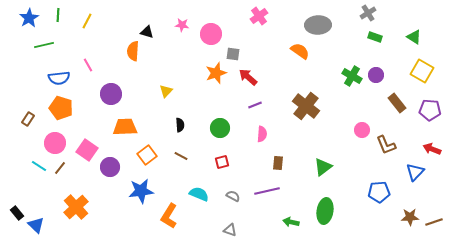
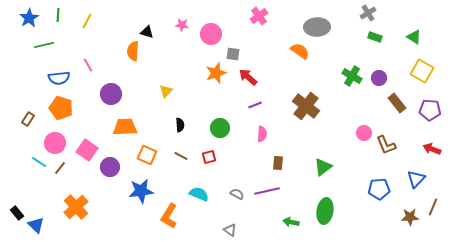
gray ellipse at (318, 25): moved 1 px left, 2 px down
purple circle at (376, 75): moved 3 px right, 3 px down
pink circle at (362, 130): moved 2 px right, 3 px down
orange square at (147, 155): rotated 30 degrees counterclockwise
red square at (222, 162): moved 13 px left, 5 px up
cyan line at (39, 166): moved 4 px up
blue triangle at (415, 172): moved 1 px right, 7 px down
blue pentagon at (379, 192): moved 3 px up
gray semicircle at (233, 196): moved 4 px right, 2 px up
brown line at (434, 222): moved 1 px left, 15 px up; rotated 48 degrees counterclockwise
gray triangle at (230, 230): rotated 16 degrees clockwise
